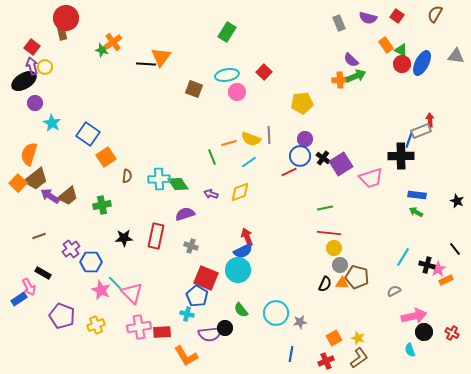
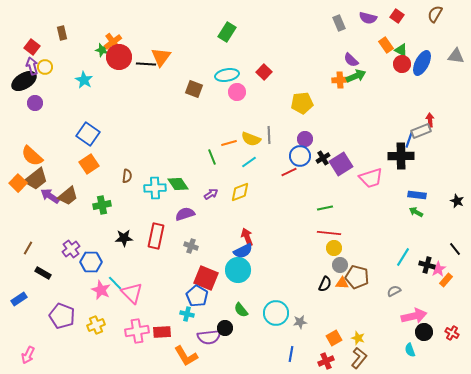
red circle at (66, 18): moved 53 px right, 39 px down
cyan star at (52, 123): moved 32 px right, 43 px up
orange semicircle at (29, 154): moved 3 px right, 2 px down; rotated 65 degrees counterclockwise
orange square at (106, 157): moved 17 px left, 7 px down
black cross at (323, 158): rotated 24 degrees clockwise
cyan cross at (159, 179): moved 4 px left, 9 px down
purple arrow at (211, 194): rotated 128 degrees clockwise
brown line at (39, 236): moved 11 px left, 12 px down; rotated 40 degrees counterclockwise
orange rectangle at (446, 280): rotated 24 degrees counterclockwise
pink arrow at (29, 287): moved 1 px left, 68 px down; rotated 54 degrees clockwise
pink cross at (139, 327): moved 2 px left, 4 px down
purple semicircle at (210, 334): moved 1 px left, 3 px down
brown L-shape at (359, 358): rotated 15 degrees counterclockwise
